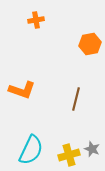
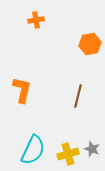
orange L-shape: rotated 96 degrees counterclockwise
brown line: moved 2 px right, 3 px up
cyan semicircle: moved 2 px right
yellow cross: moved 1 px left, 1 px up
